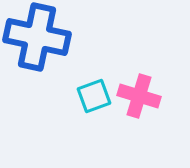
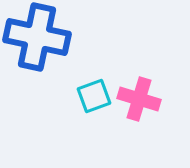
pink cross: moved 3 px down
